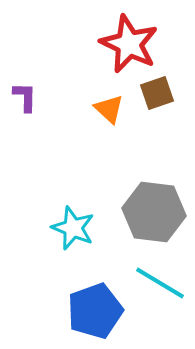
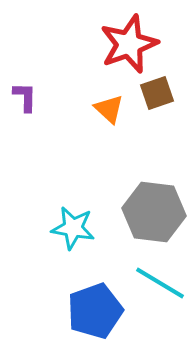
red star: rotated 26 degrees clockwise
cyan star: rotated 12 degrees counterclockwise
